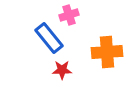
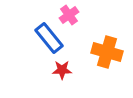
pink cross: rotated 18 degrees counterclockwise
orange cross: rotated 20 degrees clockwise
